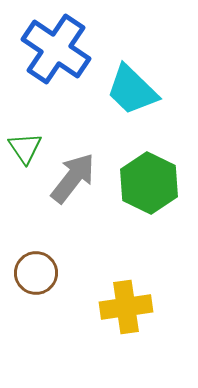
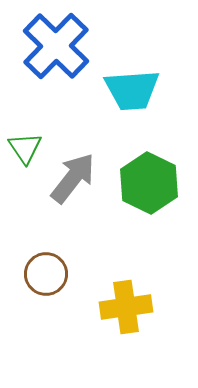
blue cross: moved 3 px up; rotated 10 degrees clockwise
cyan trapezoid: rotated 48 degrees counterclockwise
brown circle: moved 10 px right, 1 px down
